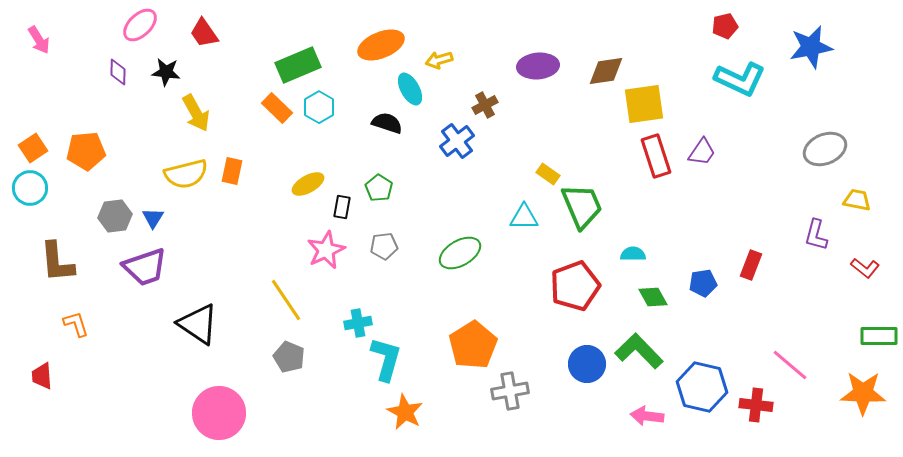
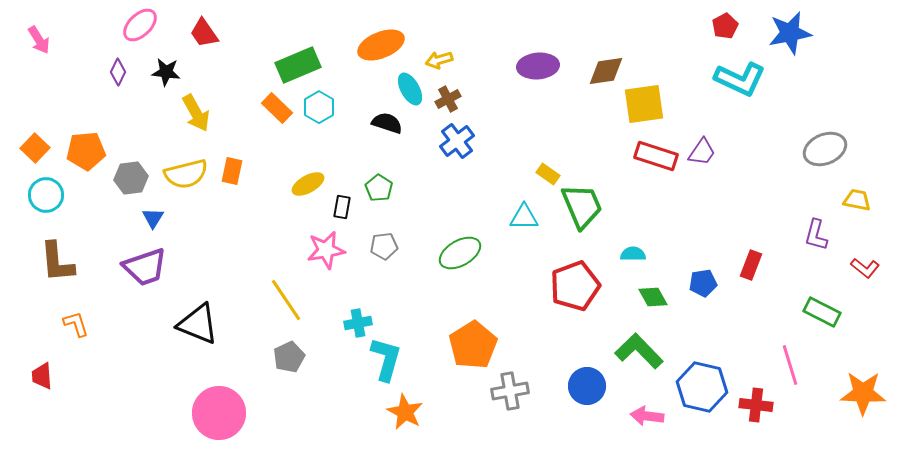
red pentagon at (725, 26): rotated 15 degrees counterclockwise
blue star at (811, 47): moved 21 px left, 14 px up
purple diamond at (118, 72): rotated 24 degrees clockwise
brown cross at (485, 105): moved 37 px left, 6 px up
orange square at (33, 148): moved 2 px right; rotated 12 degrees counterclockwise
red rectangle at (656, 156): rotated 54 degrees counterclockwise
cyan circle at (30, 188): moved 16 px right, 7 px down
gray hexagon at (115, 216): moved 16 px right, 38 px up
pink star at (326, 250): rotated 15 degrees clockwise
black triangle at (198, 324): rotated 12 degrees counterclockwise
green rectangle at (879, 336): moved 57 px left, 24 px up; rotated 27 degrees clockwise
gray pentagon at (289, 357): rotated 24 degrees clockwise
blue circle at (587, 364): moved 22 px down
pink line at (790, 365): rotated 33 degrees clockwise
